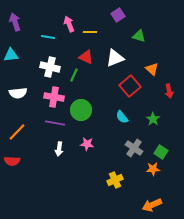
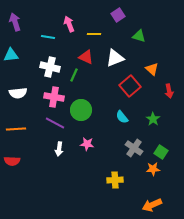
yellow line: moved 4 px right, 2 px down
purple line: rotated 18 degrees clockwise
orange line: moved 1 px left, 3 px up; rotated 42 degrees clockwise
yellow cross: rotated 21 degrees clockwise
